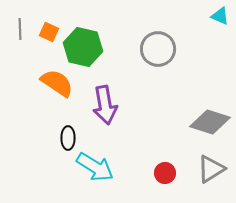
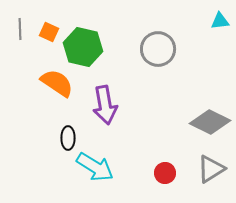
cyan triangle: moved 5 px down; rotated 30 degrees counterclockwise
gray diamond: rotated 9 degrees clockwise
